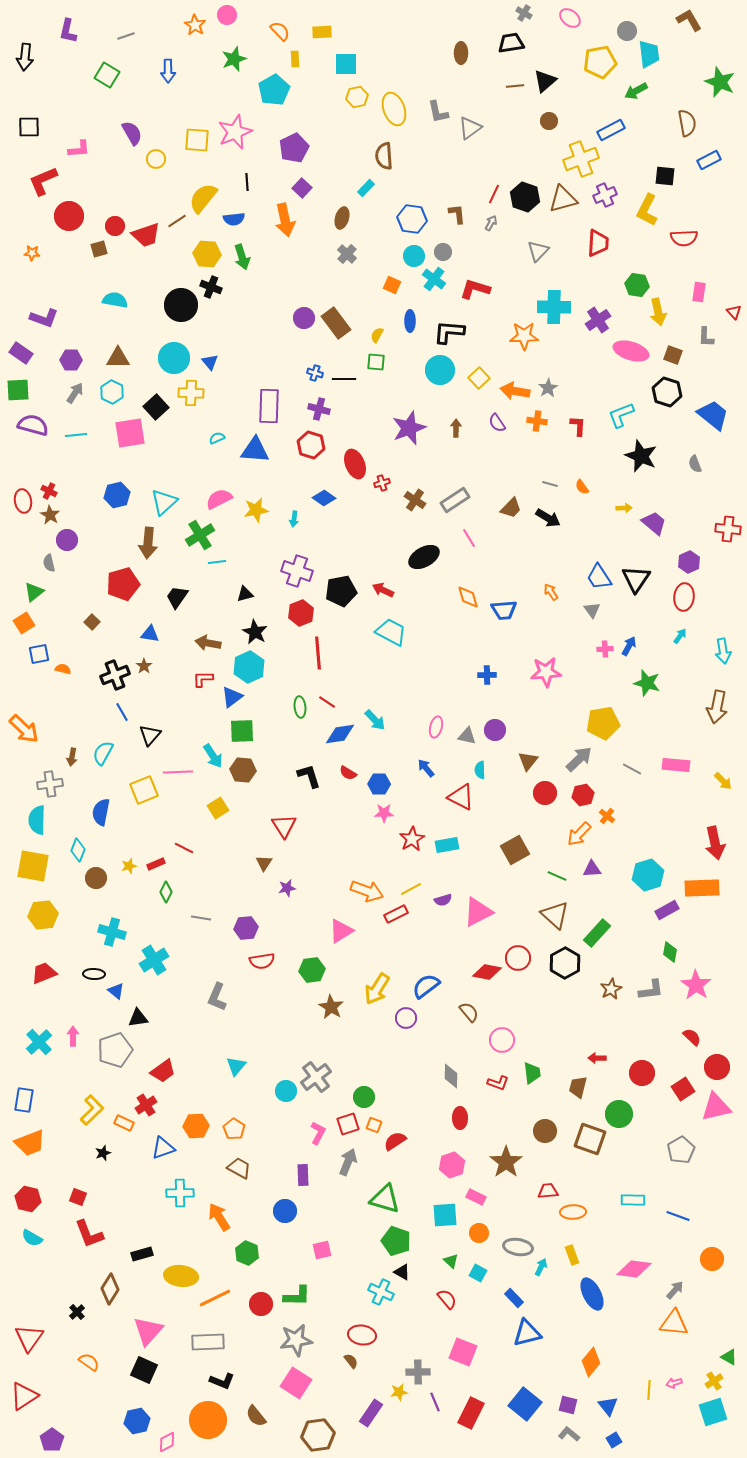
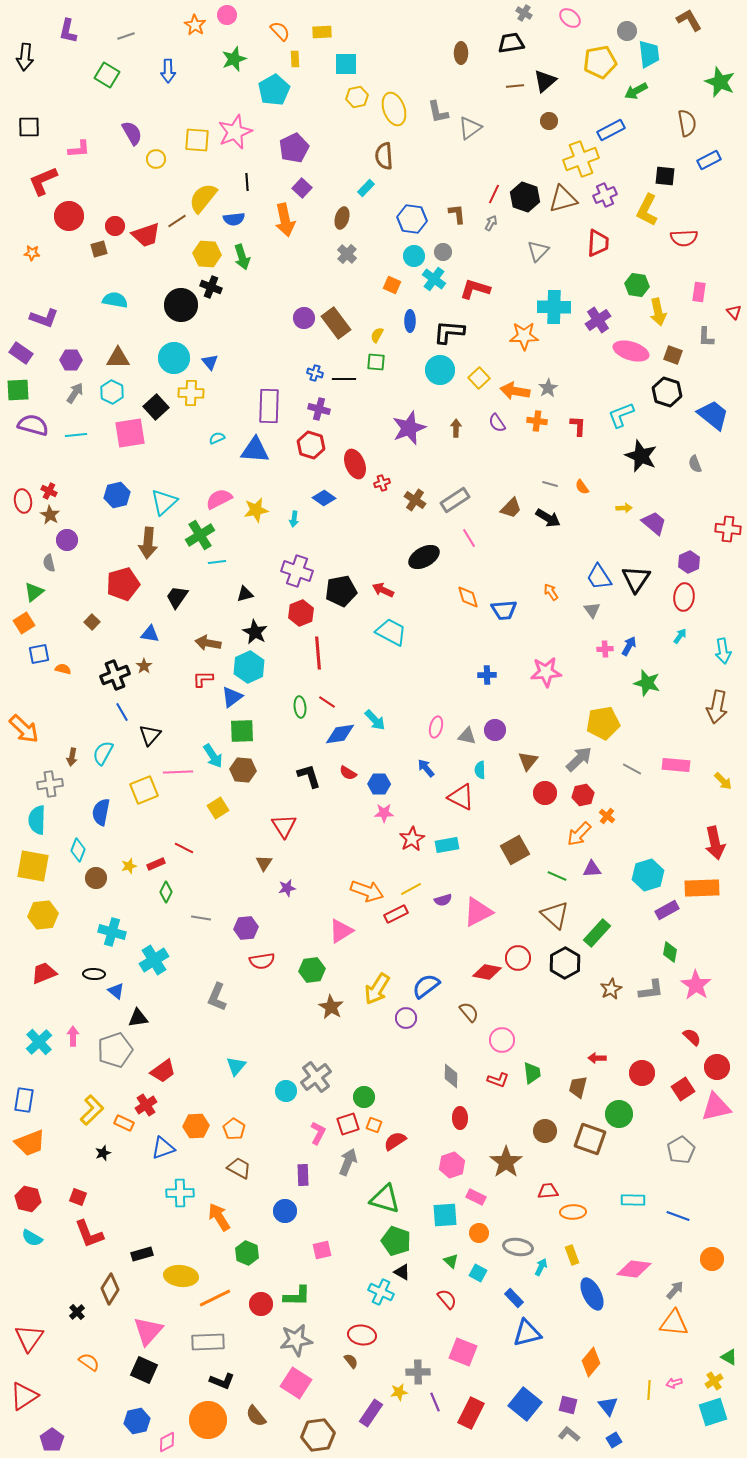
red L-shape at (498, 1083): moved 3 px up
